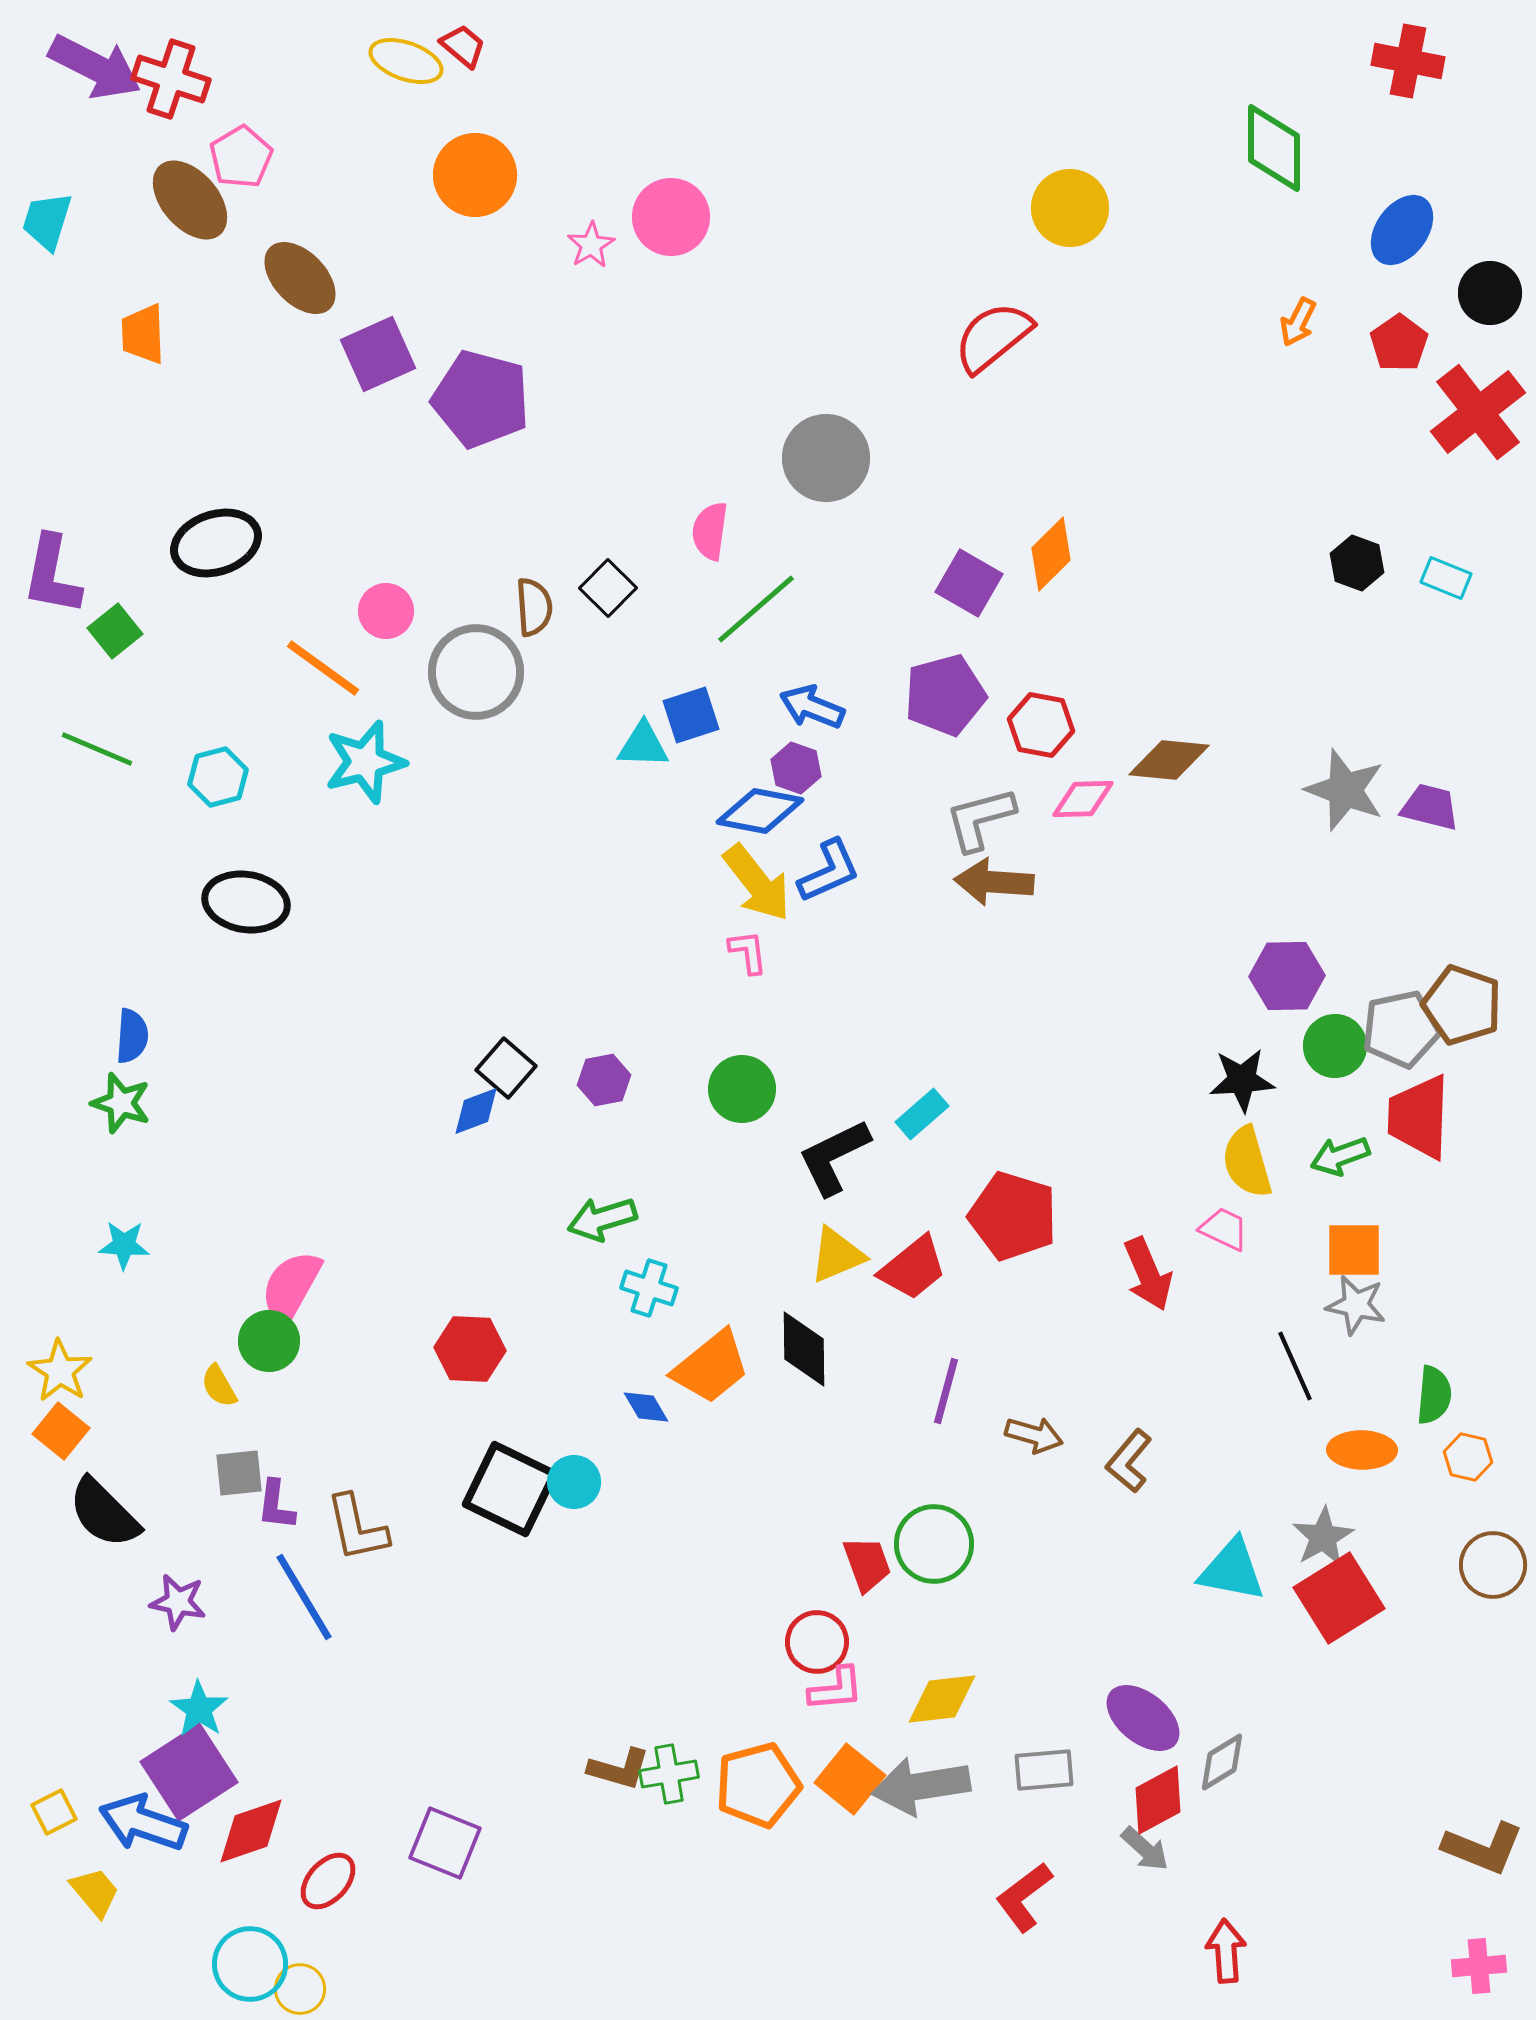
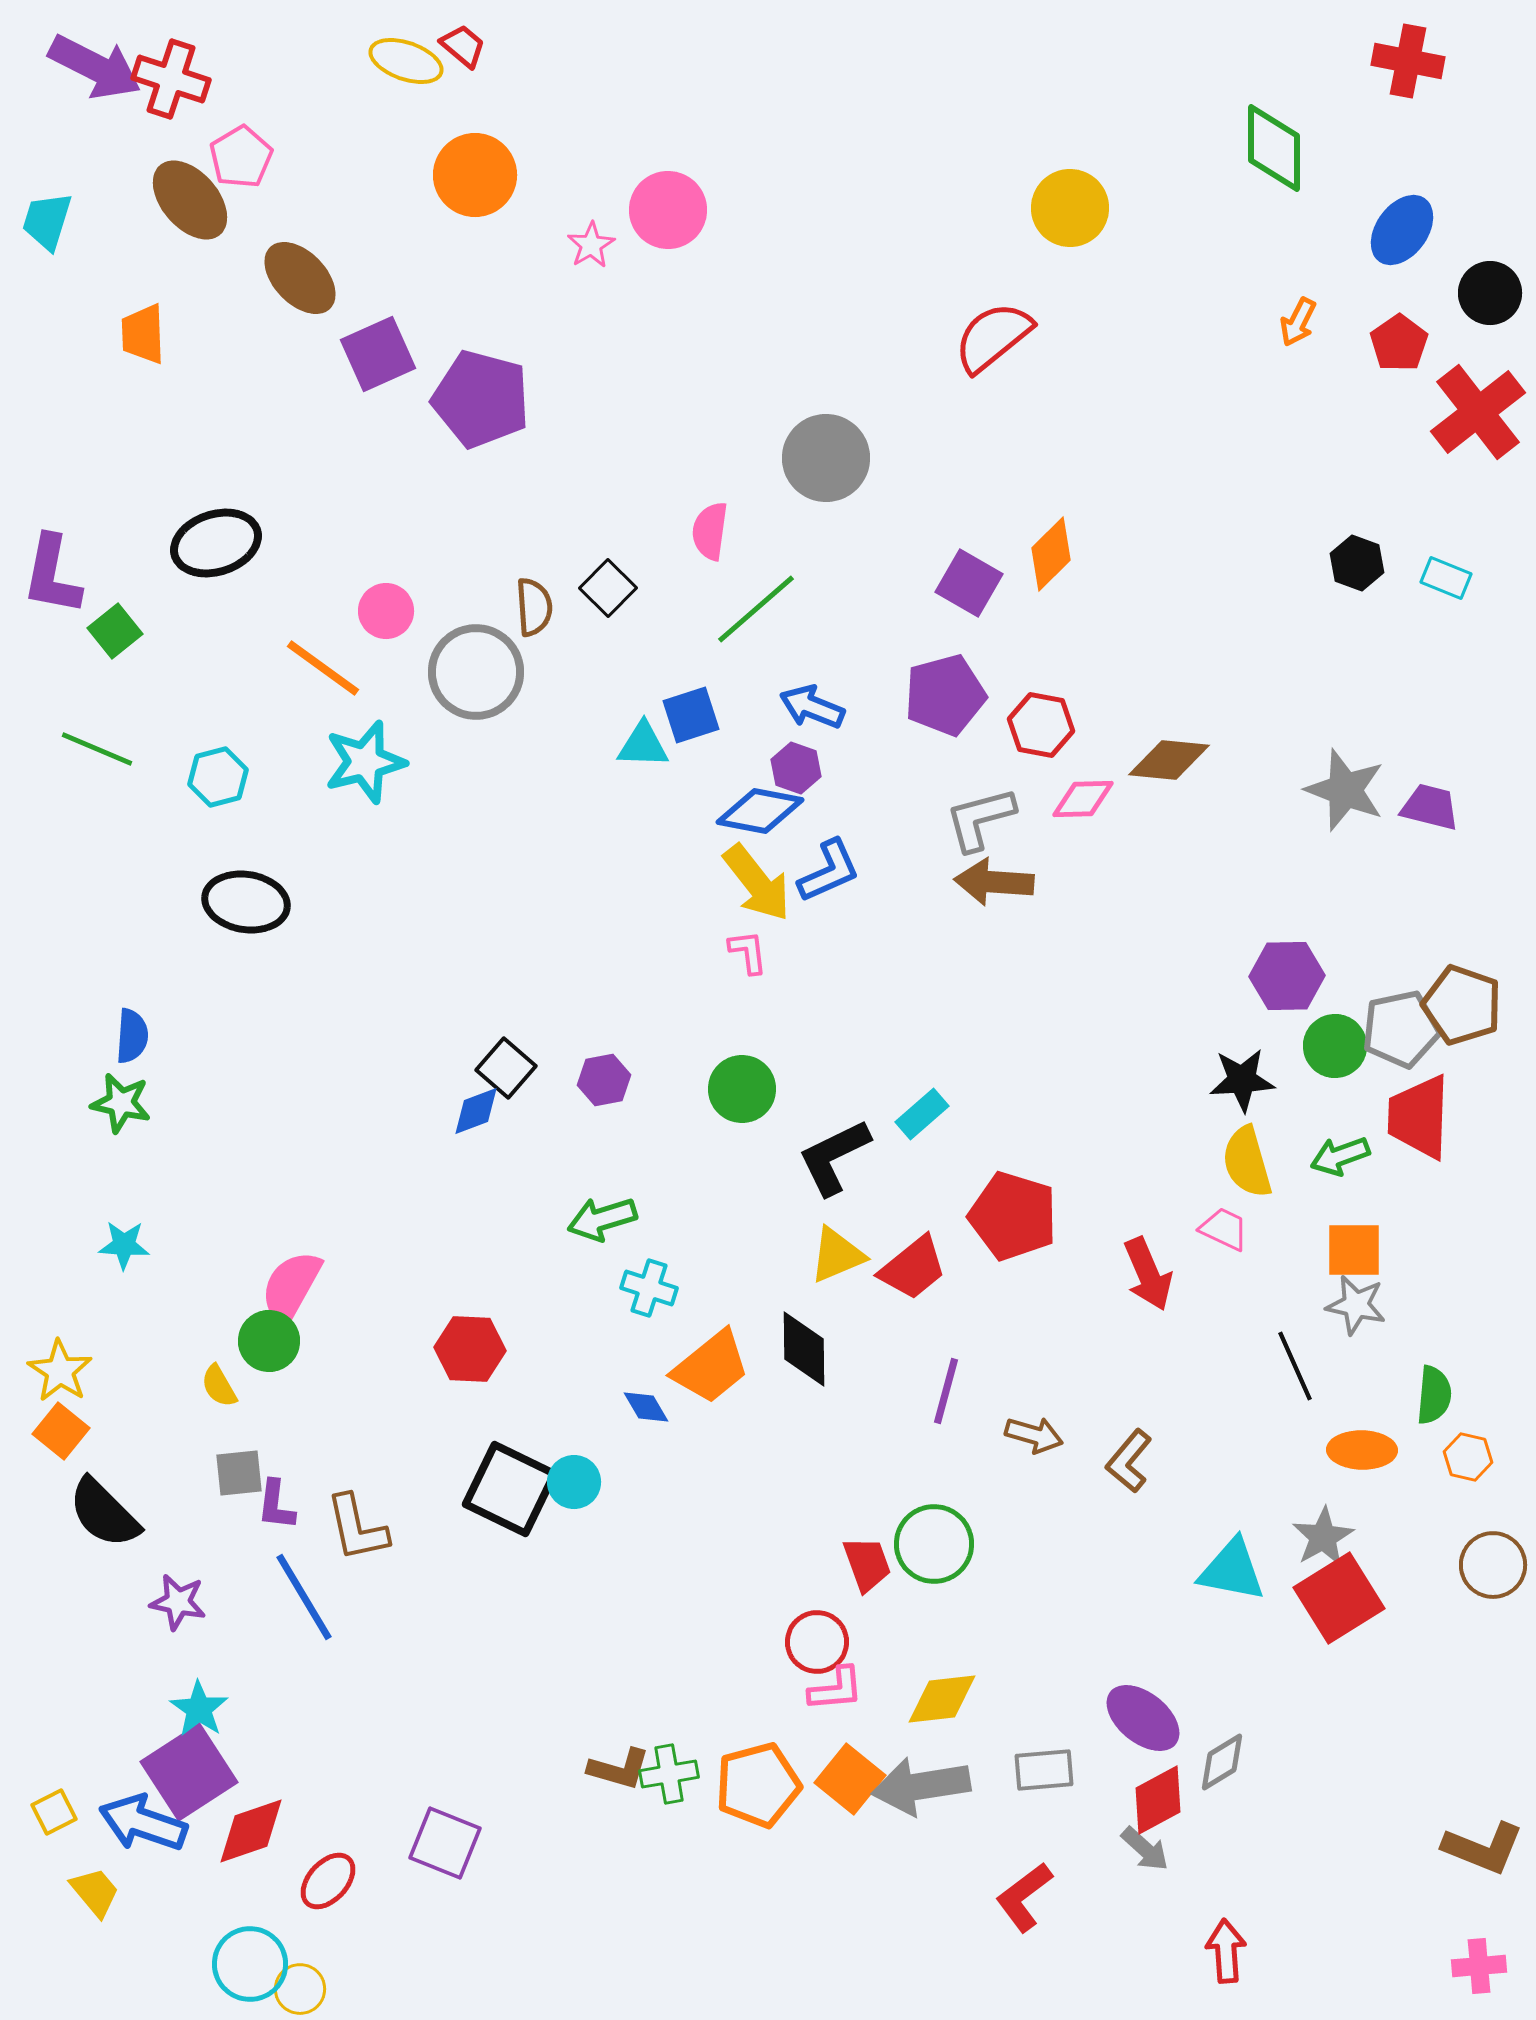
pink circle at (671, 217): moved 3 px left, 7 px up
green star at (121, 1103): rotated 6 degrees counterclockwise
